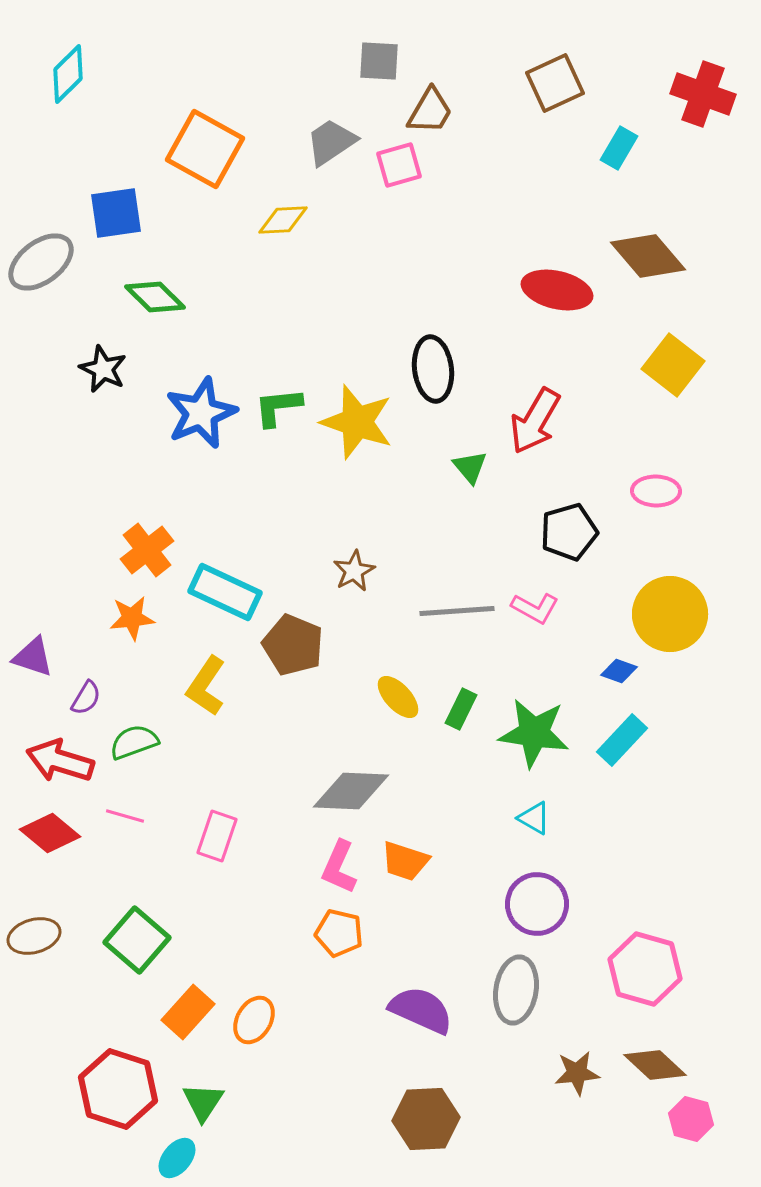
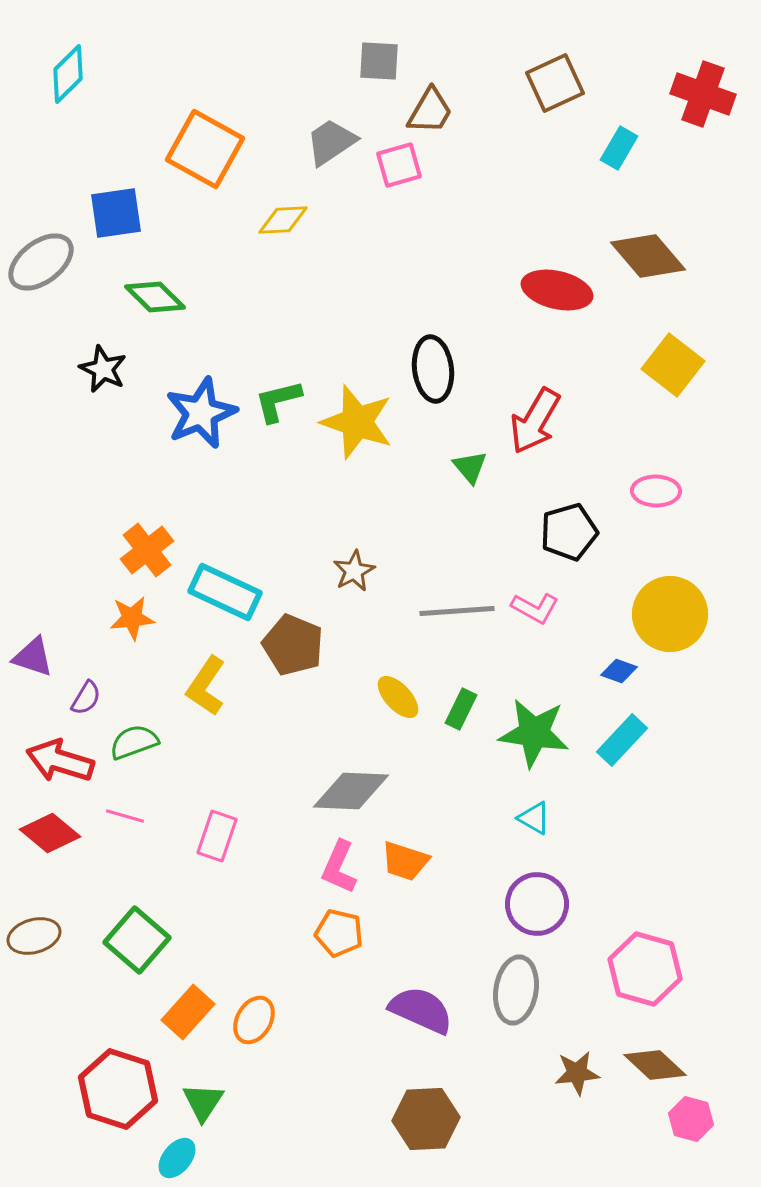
green L-shape at (278, 407): moved 6 px up; rotated 8 degrees counterclockwise
